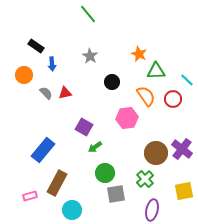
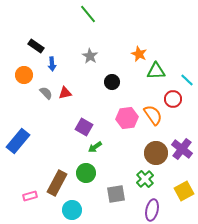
orange semicircle: moved 7 px right, 19 px down
blue rectangle: moved 25 px left, 9 px up
green circle: moved 19 px left
yellow square: rotated 18 degrees counterclockwise
